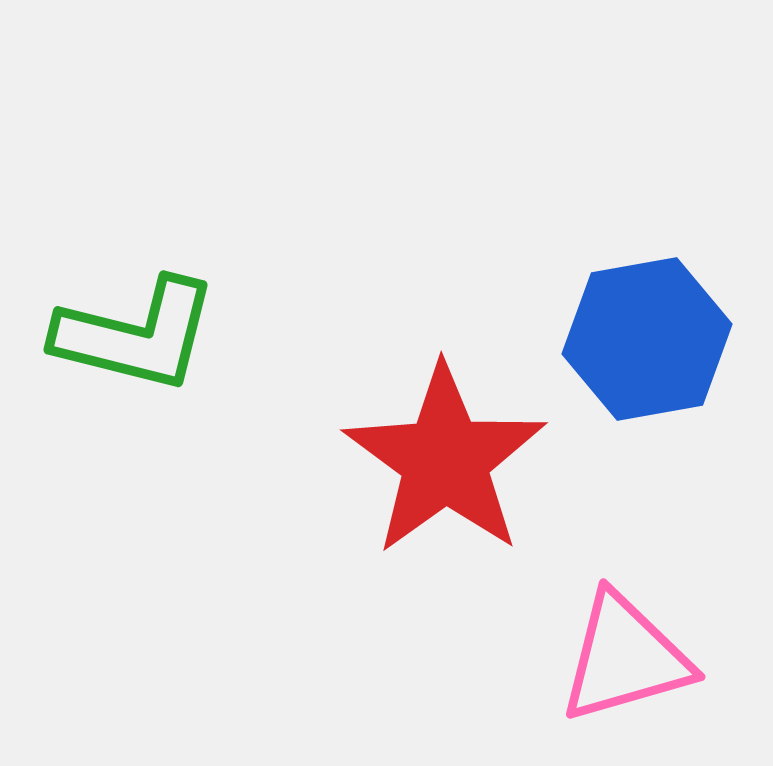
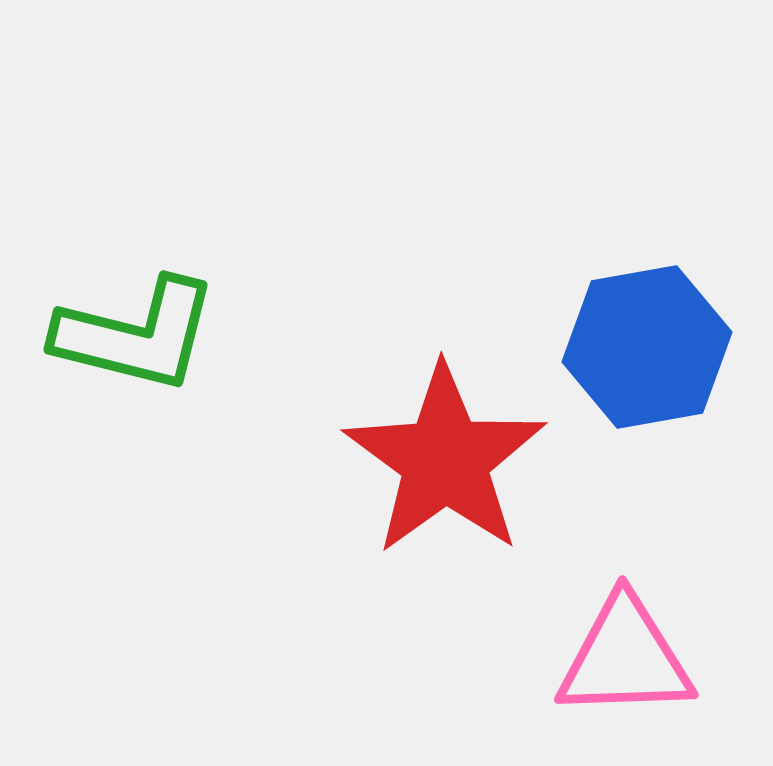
blue hexagon: moved 8 px down
pink triangle: rotated 14 degrees clockwise
